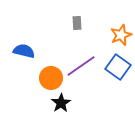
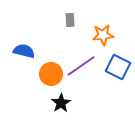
gray rectangle: moved 7 px left, 3 px up
orange star: moved 18 px left; rotated 15 degrees clockwise
blue square: rotated 10 degrees counterclockwise
orange circle: moved 4 px up
